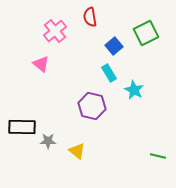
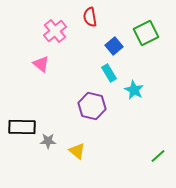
green line: rotated 56 degrees counterclockwise
